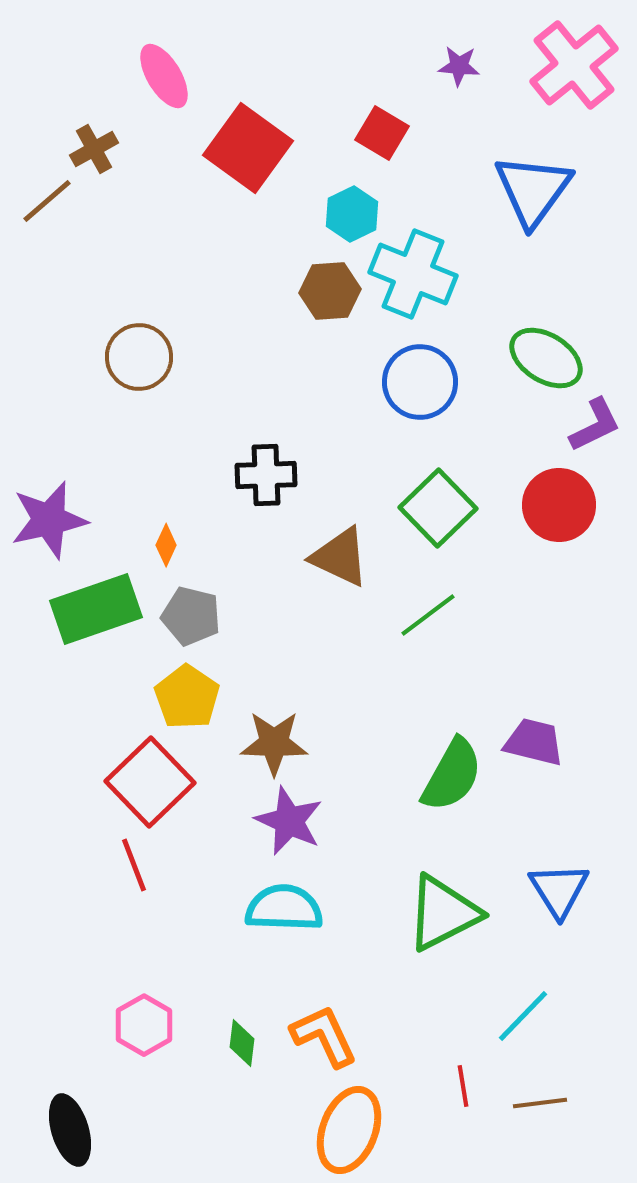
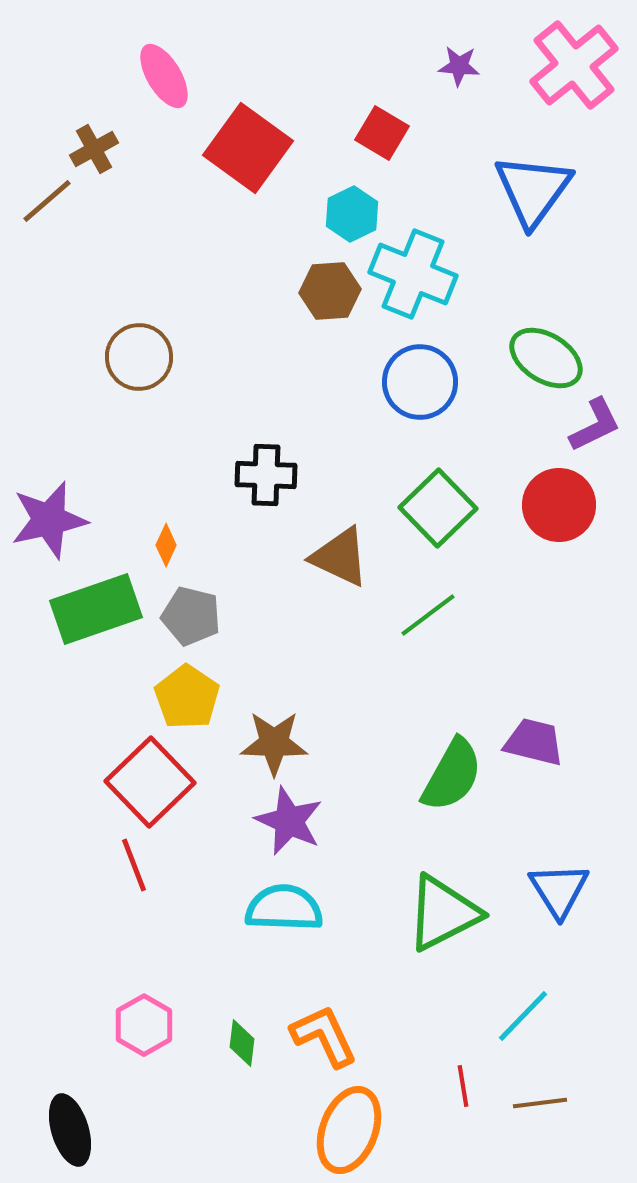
black cross at (266, 475): rotated 4 degrees clockwise
